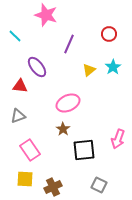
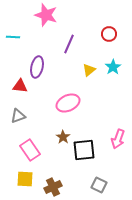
cyan line: moved 2 px left, 1 px down; rotated 40 degrees counterclockwise
purple ellipse: rotated 50 degrees clockwise
brown star: moved 8 px down
